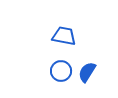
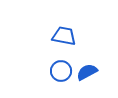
blue semicircle: rotated 30 degrees clockwise
